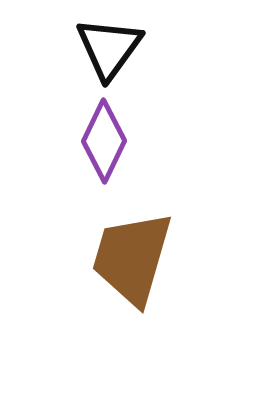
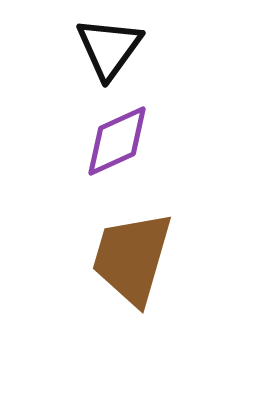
purple diamond: moved 13 px right; rotated 40 degrees clockwise
